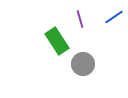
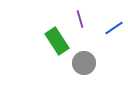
blue line: moved 11 px down
gray circle: moved 1 px right, 1 px up
